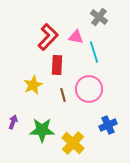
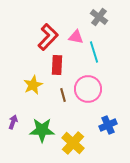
pink circle: moved 1 px left
